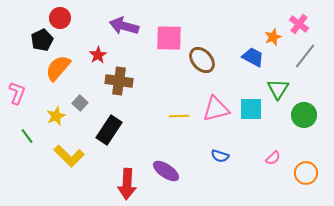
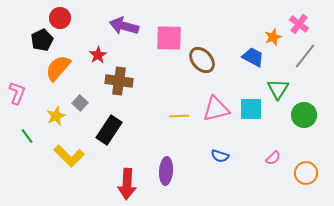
purple ellipse: rotated 60 degrees clockwise
